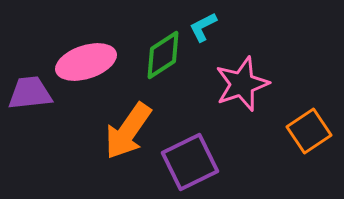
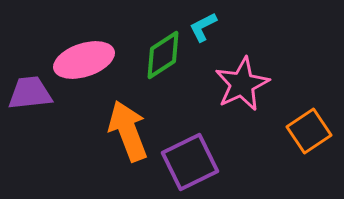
pink ellipse: moved 2 px left, 2 px up
pink star: rotated 6 degrees counterclockwise
orange arrow: rotated 124 degrees clockwise
